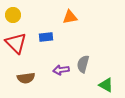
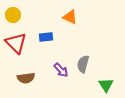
orange triangle: rotated 35 degrees clockwise
purple arrow: rotated 126 degrees counterclockwise
green triangle: rotated 28 degrees clockwise
